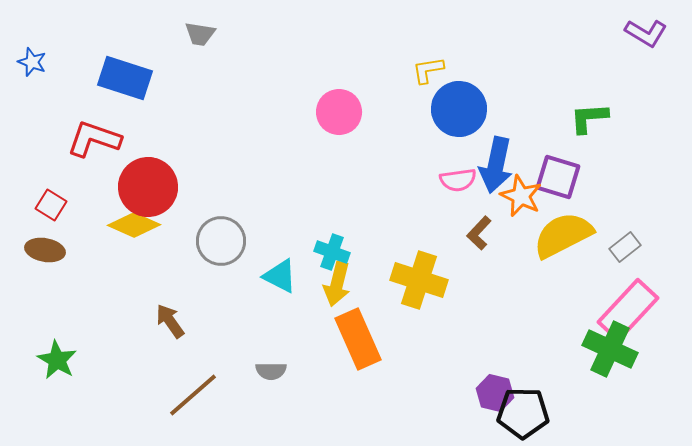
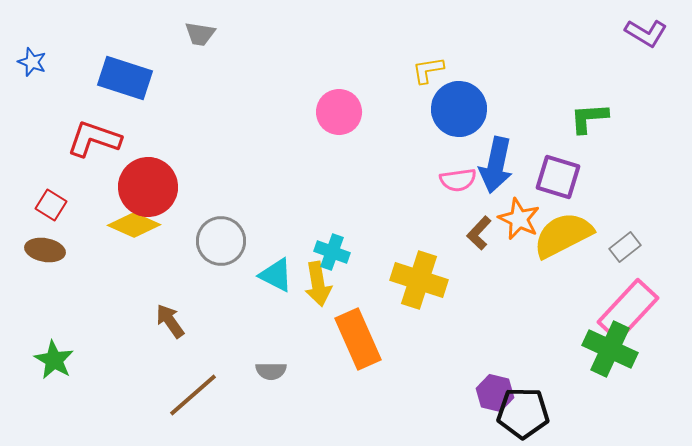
orange star: moved 2 px left, 23 px down
cyan triangle: moved 4 px left, 1 px up
yellow arrow: moved 19 px left; rotated 24 degrees counterclockwise
green star: moved 3 px left
